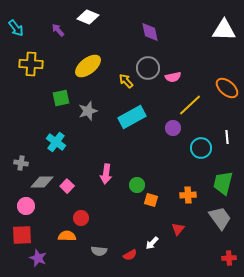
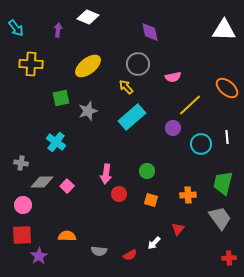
purple arrow: rotated 48 degrees clockwise
gray circle: moved 10 px left, 4 px up
yellow arrow: moved 6 px down
cyan rectangle: rotated 12 degrees counterclockwise
cyan circle: moved 4 px up
green circle: moved 10 px right, 14 px up
pink circle: moved 3 px left, 1 px up
red circle: moved 38 px right, 24 px up
white arrow: moved 2 px right
purple star: moved 1 px right, 2 px up; rotated 18 degrees clockwise
